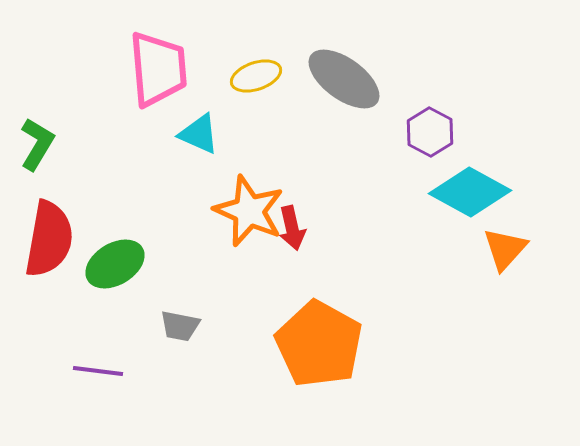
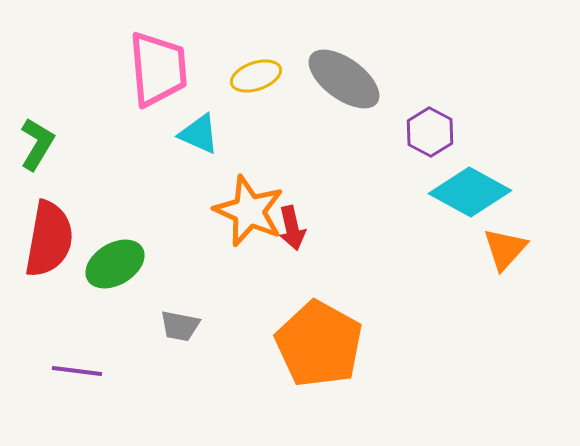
purple line: moved 21 px left
